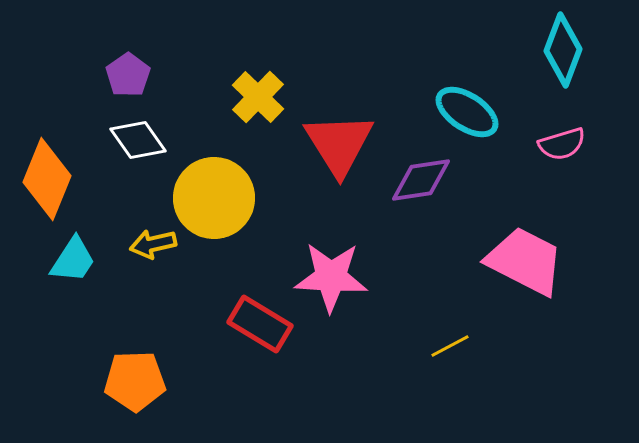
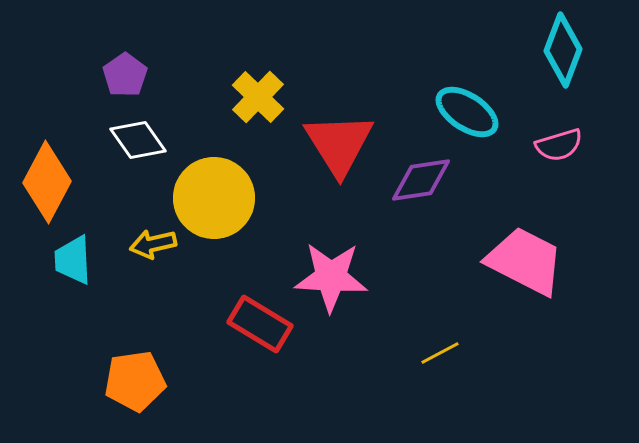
purple pentagon: moved 3 px left
pink semicircle: moved 3 px left, 1 px down
orange diamond: moved 3 px down; rotated 6 degrees clockwise
cyan trapezoid: rotated 144 degrees clockwise
yellow line: moved 10 px left, 7 px down
orange pentagon: rotated 6 degrees counterclockwise
